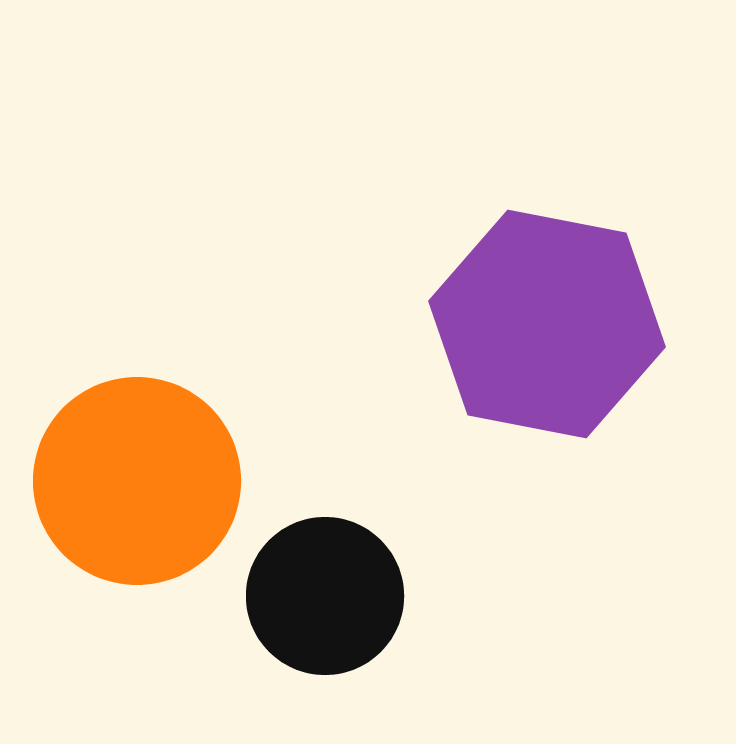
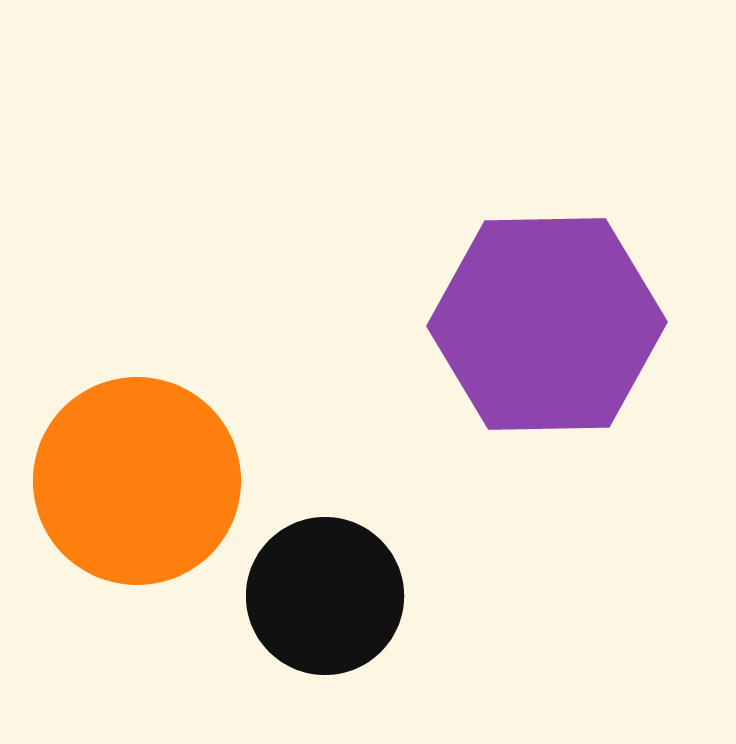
purple hexagon: rotated 12 degrees counterclockwise
